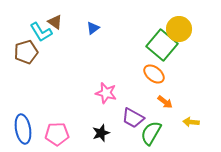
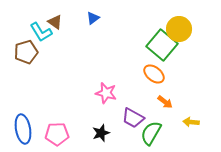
blue triangle: moved 10 px up
